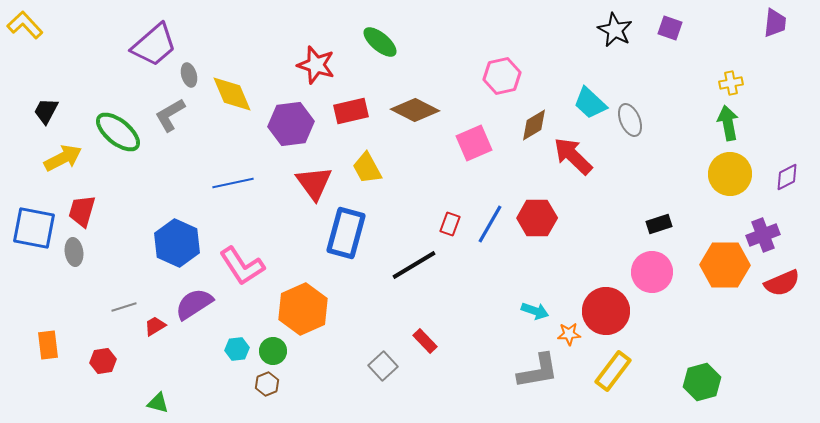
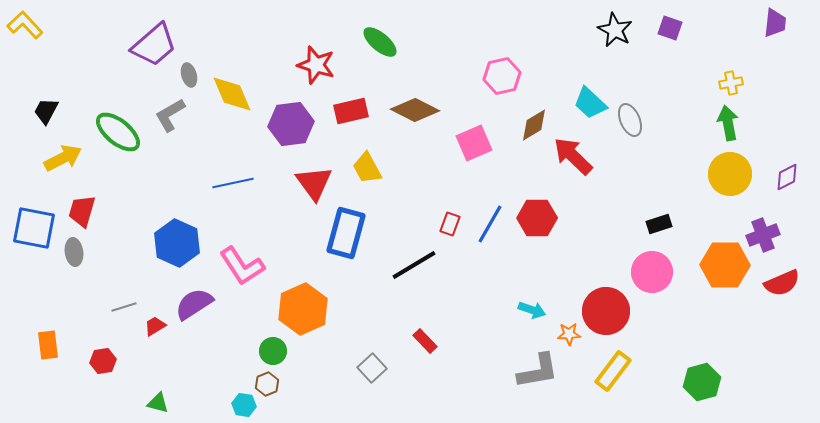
cyan arrow at (535, 311): moved 3 px left, 1 px up
cyan hexagon at (237, 349): moved 7 px right, 56 px down; rotated 15 degrees clockwise
gray square at (383, 366): moved 11 px left, 2 px down
